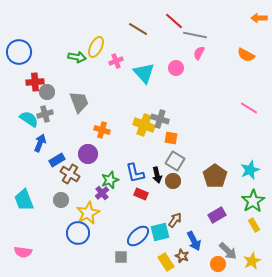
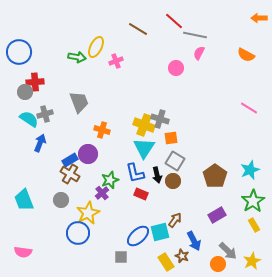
cyan triangle at (144, 73): moved 75 px down; rotated 15 degrees clockwise
gray circle at (47, 92): moved 22 px left
orange square at (171, 138): rotated 16 degrees counterclockwise
blue rectangle at (57, 160): moved 13 px right
